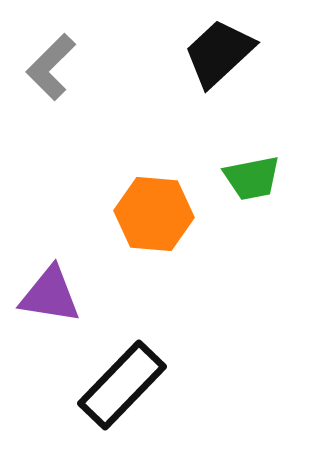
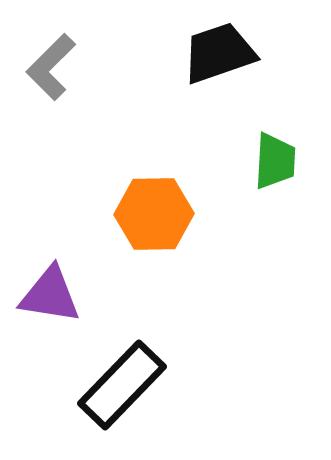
black trapezoid: rotated 24 degrees clockwise
green trapezoid: moved 23 px right, 17 px up; rotated 76 degrees counterclockwise
orange hexagon: rotated 6 degrees counterclockwise
